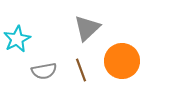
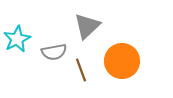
gray triangle: moved 2 px up
gray semicircle: moved 10 px right, 19 px up
